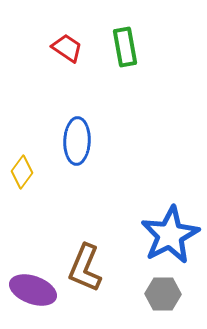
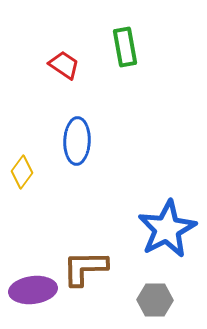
red trapezoid: moved 3 px left, 17 px down
blue star: moved 3 px left, 6 px up
brown L-shape: rotated 66 degrees clockwise
purple ellipse: rotated 27 degrees counterclockwise
gray hexagon: moved 8 px left, 6 px down
